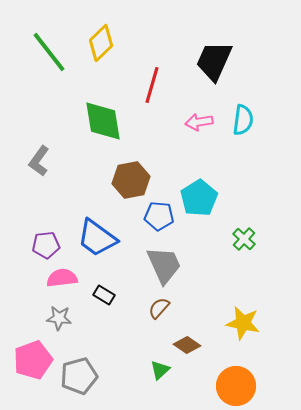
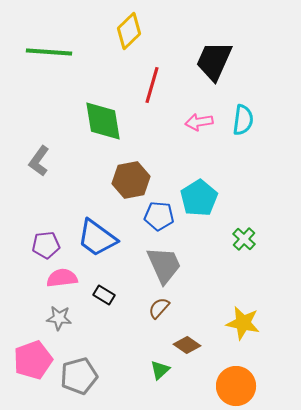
yellow diamond: moved 28 px right, 12 px up
green line: rotated 48 degrees counterclockwise
